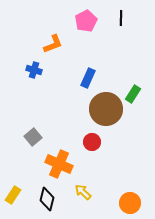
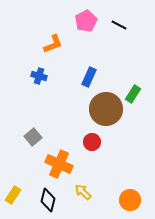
black line: moved 2 px left, 7 px down; rotated 63 degrees counterclockwise
blue cross: moved 5 px right, 6 px down
blue rectangle: moved 1 px right, 1 px up
black diamond: moved 1 px right, 1 px down
orange circle: moved 3 px up
